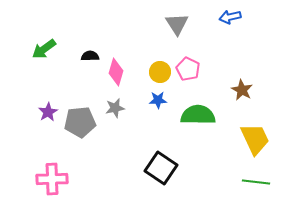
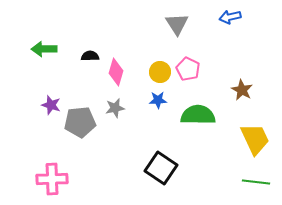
green arrow: rotated 35 degrees clockwise
purple star: moved 3 px right, 7 px up; rotated 24 degrees counterclockwise
